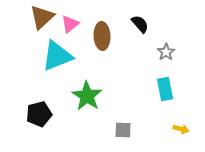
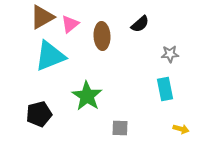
brown triangle: rotated 12 degrees clockwise
black semicircle: rotated 90 degrees clockwise
gray star: moved 4 px right, 2 px down; rotated 30 degrees clockwise
cyan triangle: moved 7 px left
gray square: moved 3 px left, 2 px up
